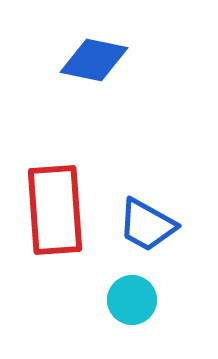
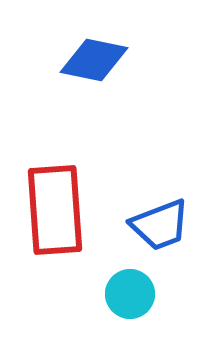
blue trapezoid: moved 13 px right; rotated 50 degrees counterclockwise
cyan circle: moved 2 px left, 6 px up
